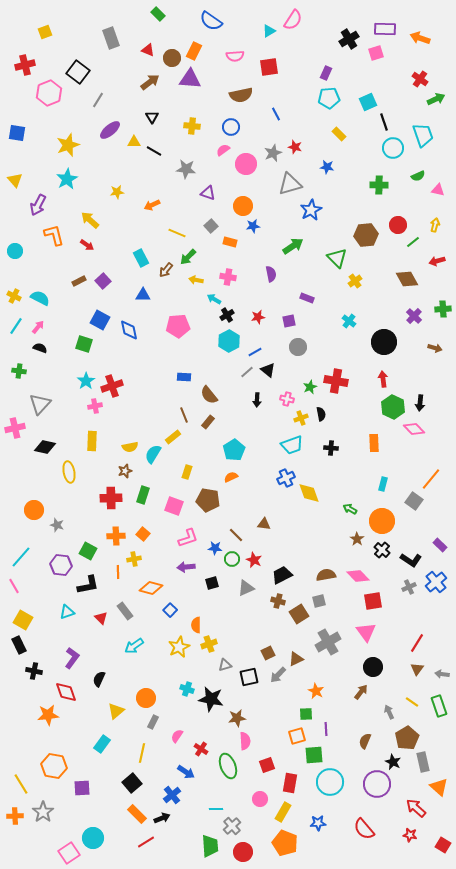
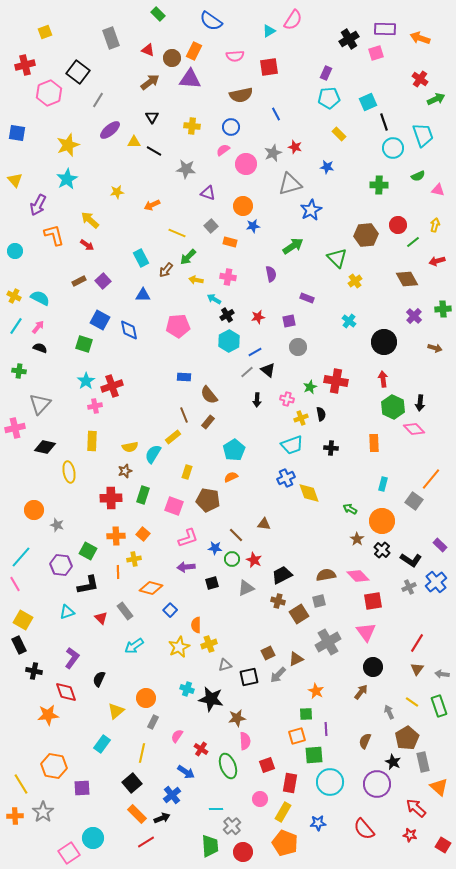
pink line at (14, 586): moved 1 px right, 2 px up
